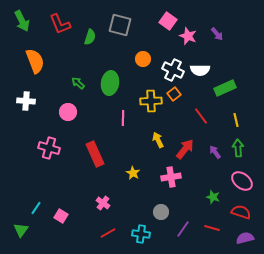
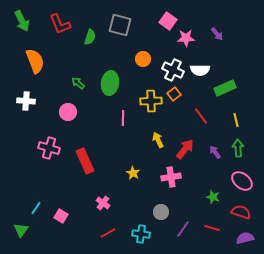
pink star at (188, 36): moved 2 px left, 2 px down; rotated 24 degrees counterclockwise
red rectangle at (95, 154): moved 10 px left, 7 px down
